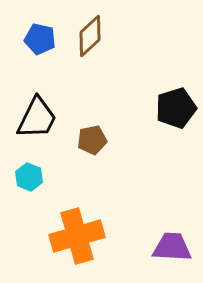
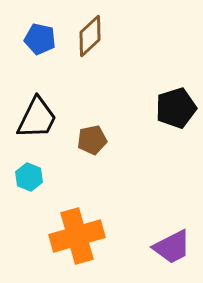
purple trapezoid: rotated 150 degrees clockwise
